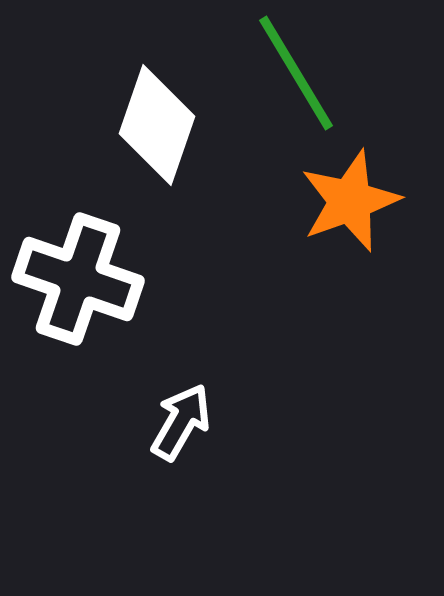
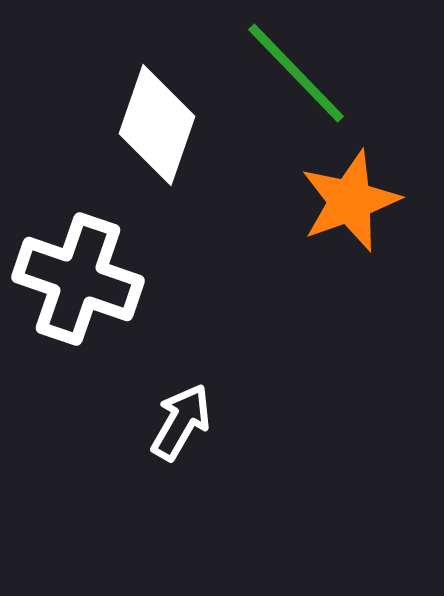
green line: rotated 13 degrees counterclockwise
